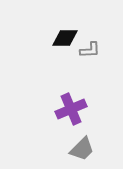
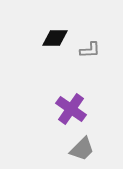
black diamond: moved 10 px left
purple cross: rotated 32 degrees counterclockwise
